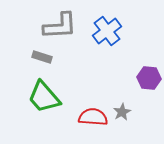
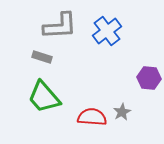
red semicircle: moved 1 px left
